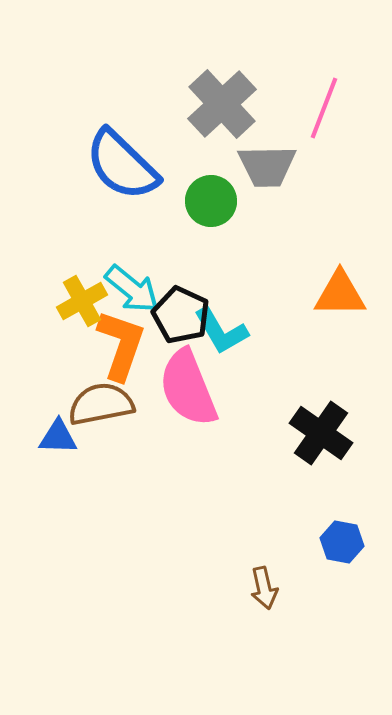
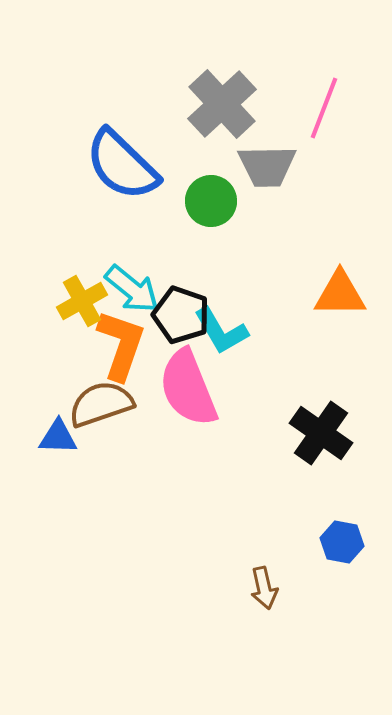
black pentagon: rotated 6 degrees counterclockwise
brown semicircle: rotated 8 degrees counterclockwise
